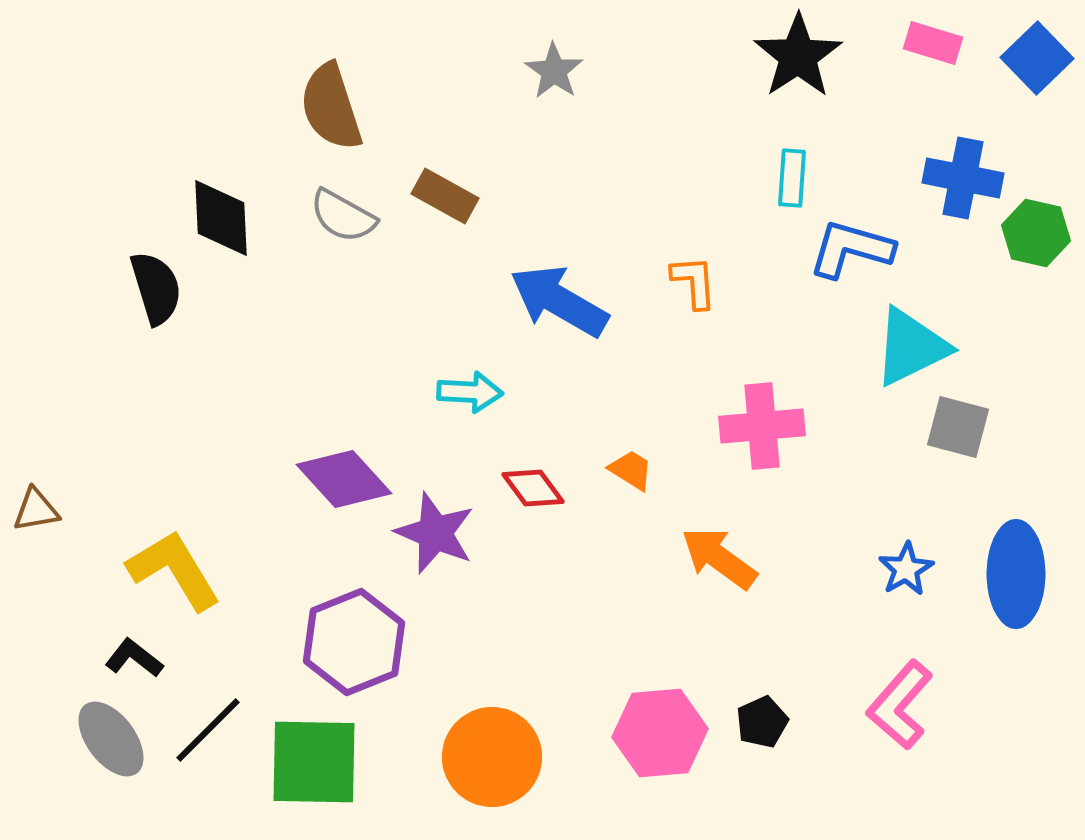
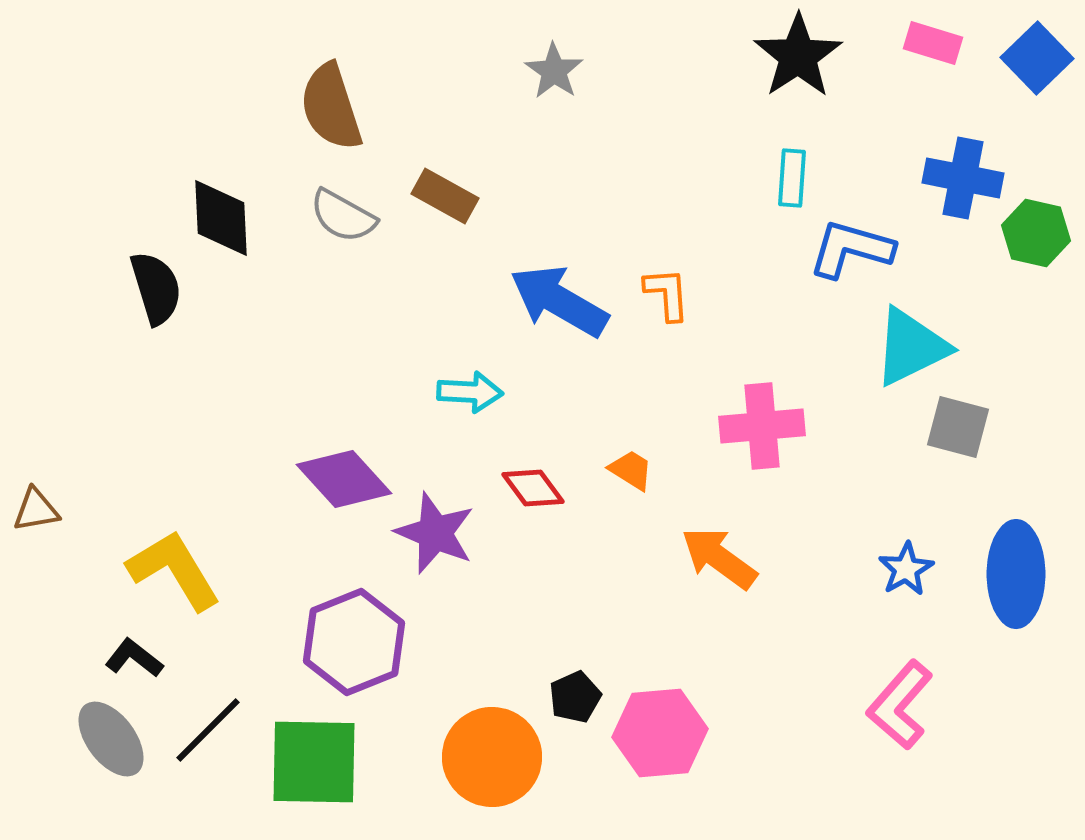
orange L-shape: moved 27 px left, 12 px down
black pentagon: moved 187 px left, 25 px up
